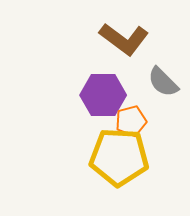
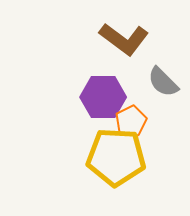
purple hexagon: moved 2 px down
orange pentagon: rotated 12 degrees counterclockwise
yellow pentagon: moved 3 px left
